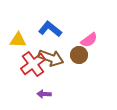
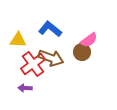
brown circle: moved 3 px right, 3 px up
purple arrow: moved 19 px left, 6 px up
